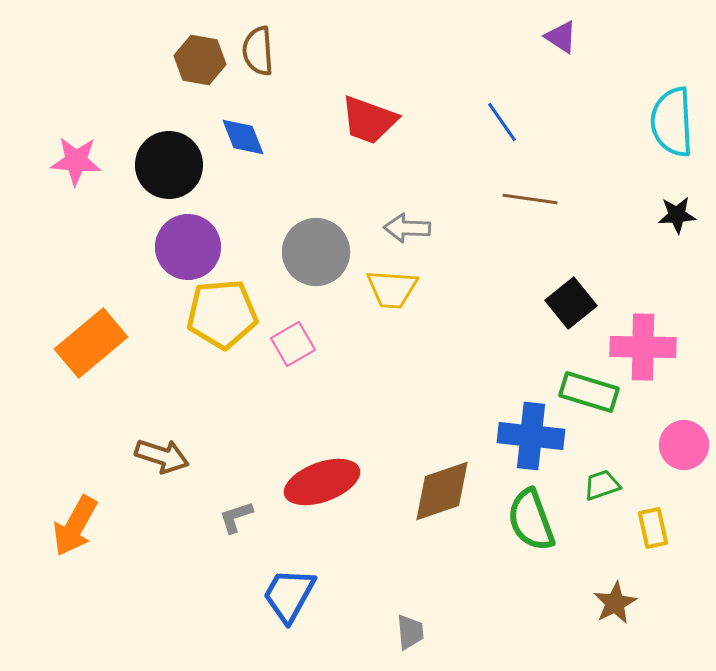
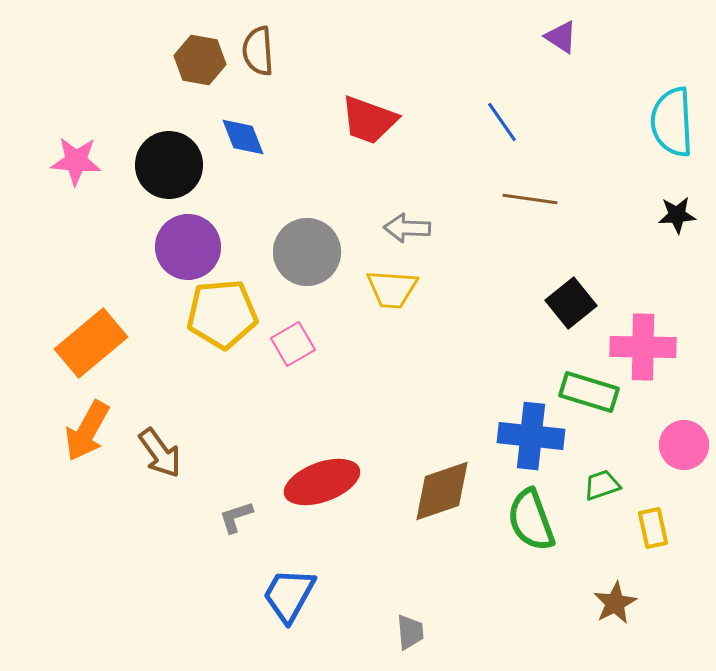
gray circle: moved 9 px left
brown arrow: moved 2 px left, 3 px up; rotated 36 degrees clockwise
orange arrow: moved 12 px right, 95 px up
